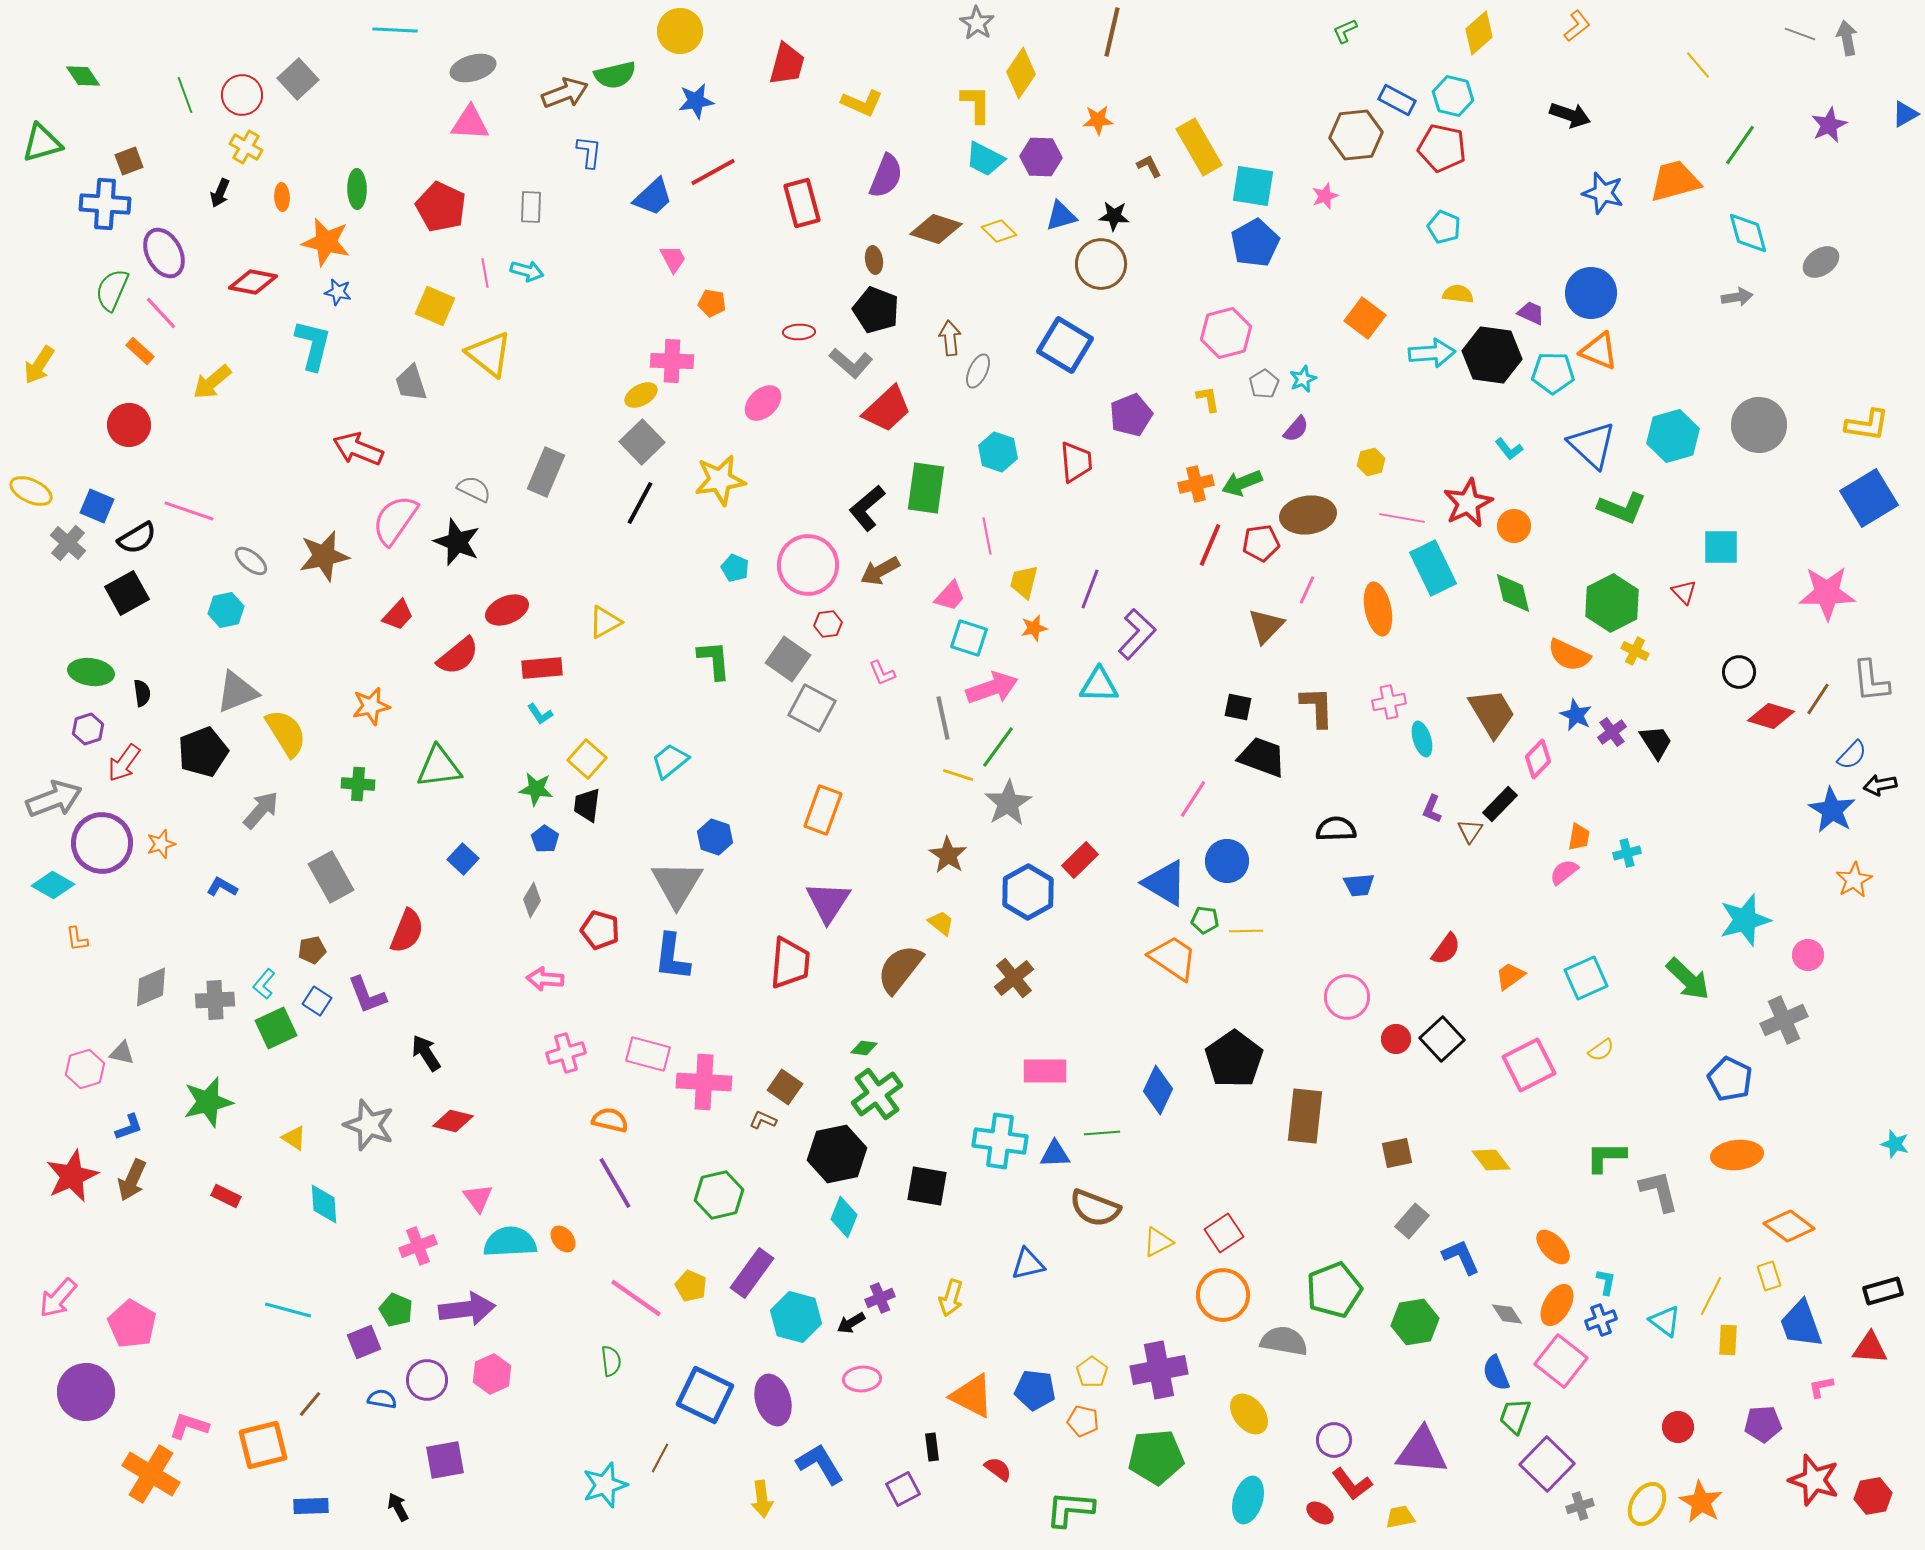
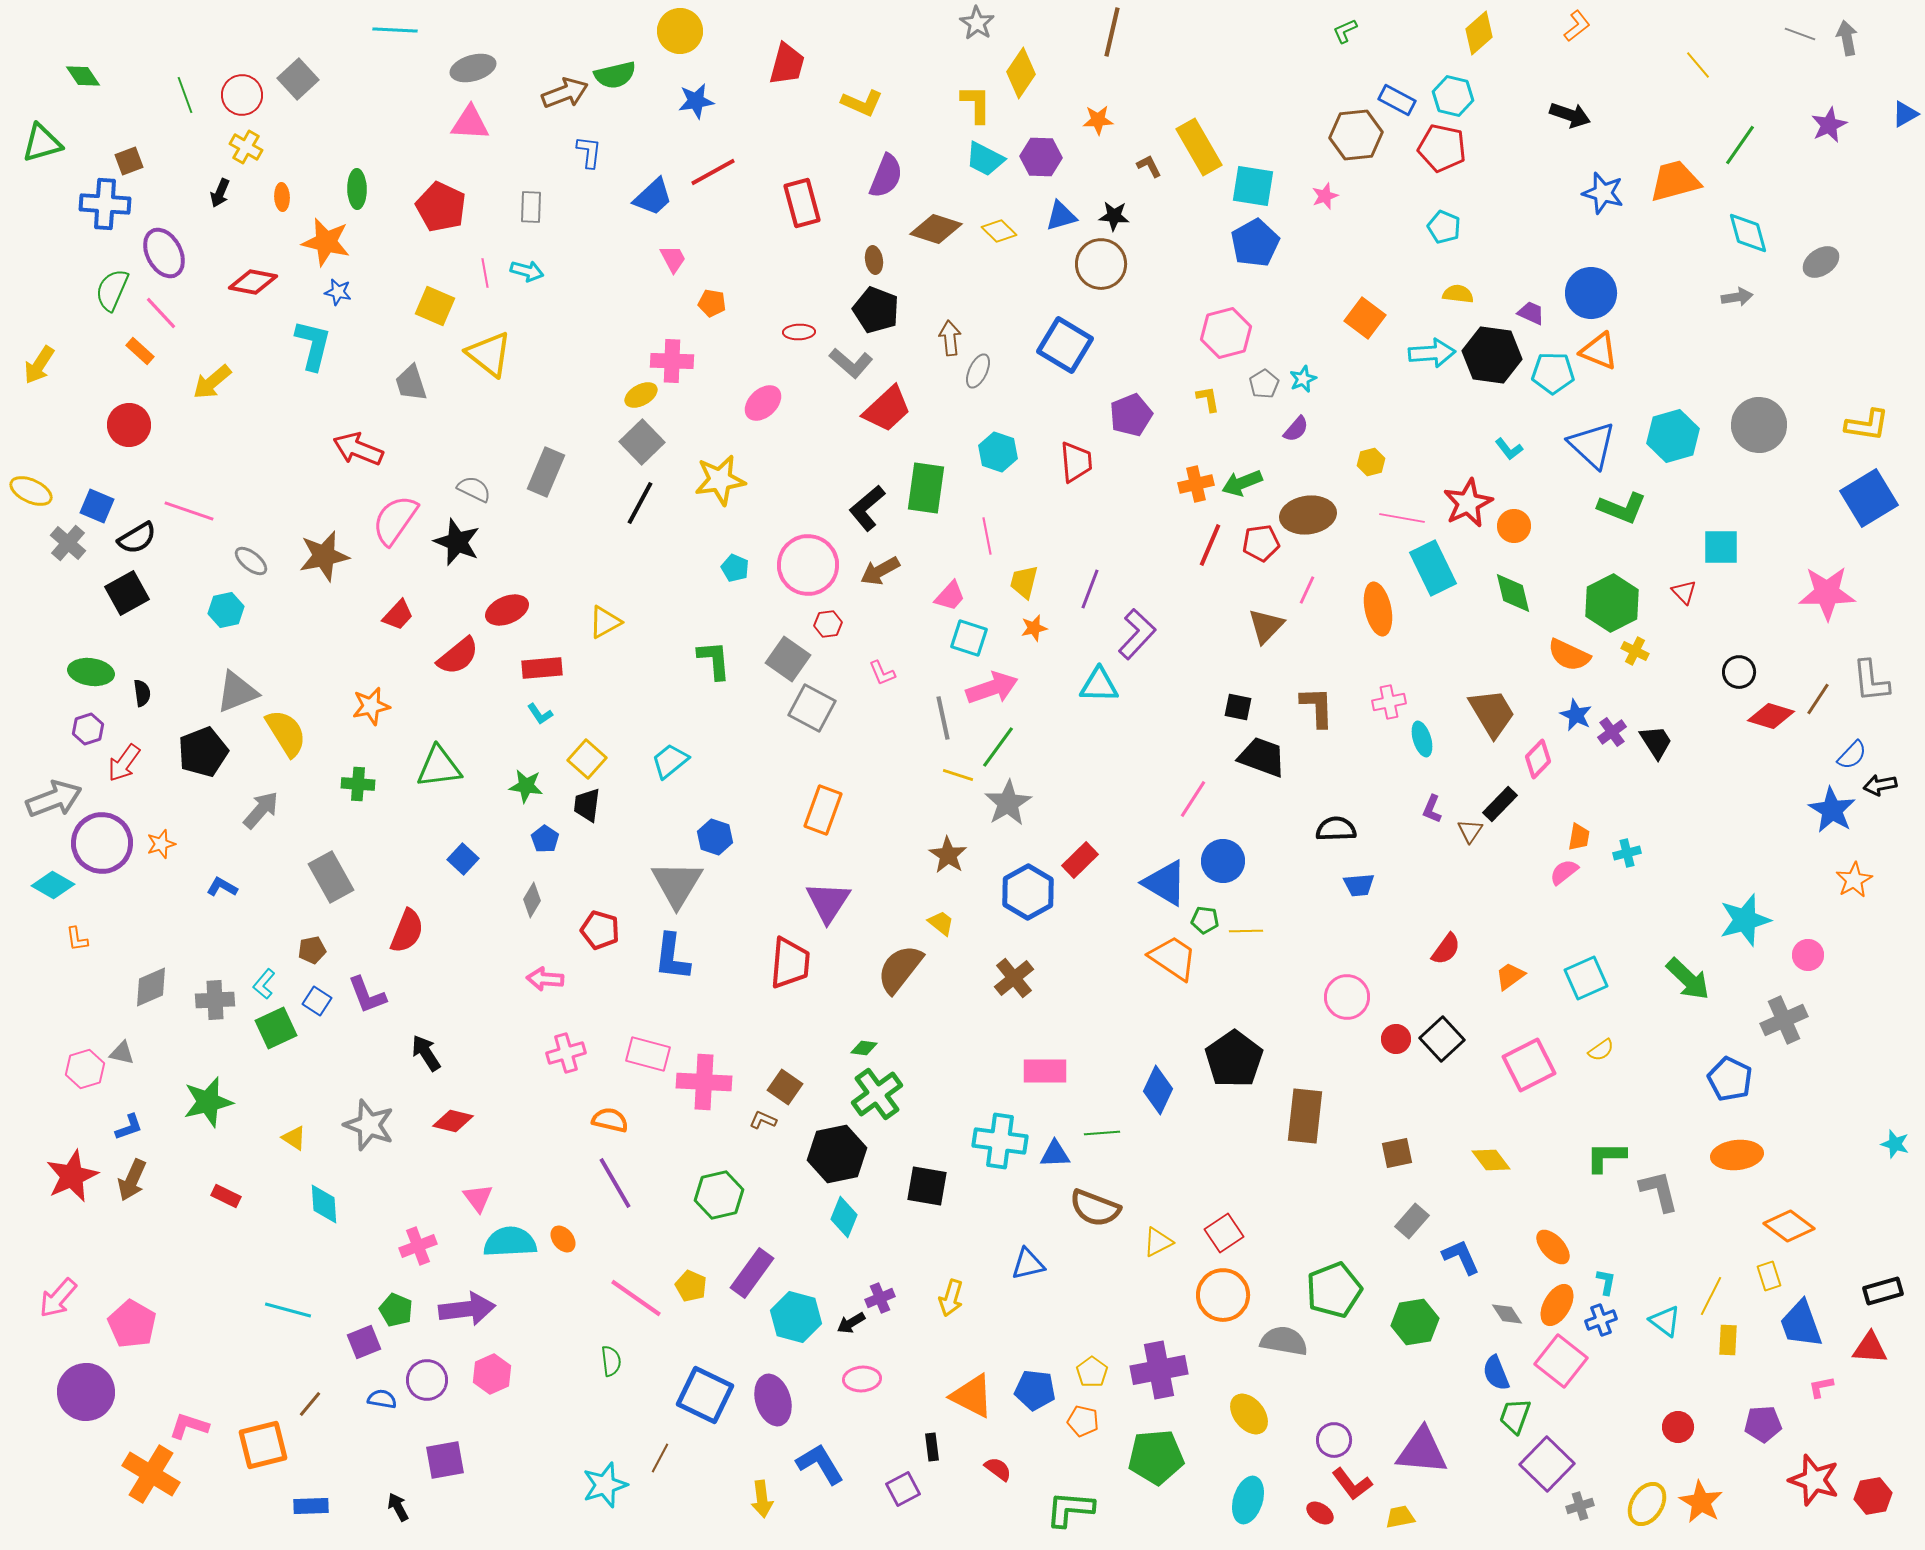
green star at (536, 789): moved 10 px left, 3 px up
blue circle at (1227, 861): moved 4 px left
